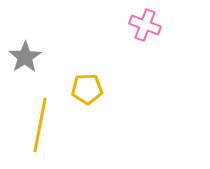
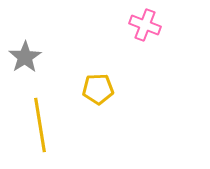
yellow pentagon: moved 11 px right
yellow line: rotated 20 degrees counterclockwise
